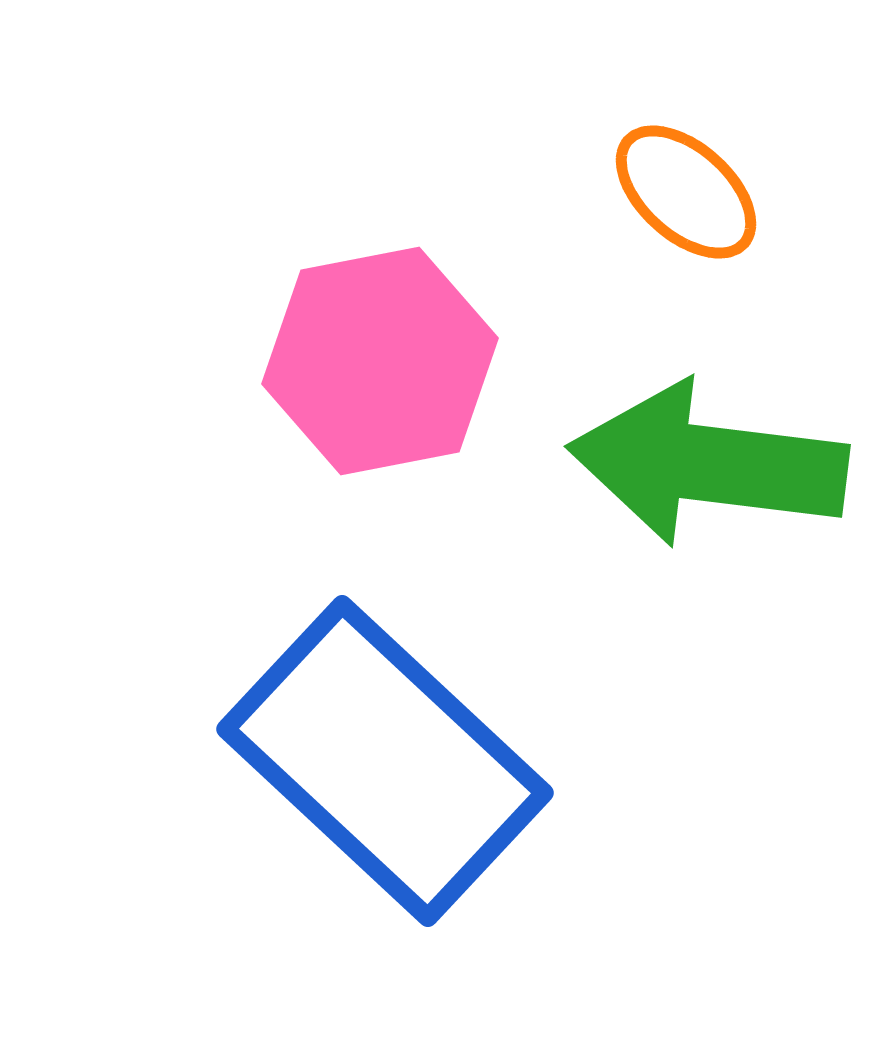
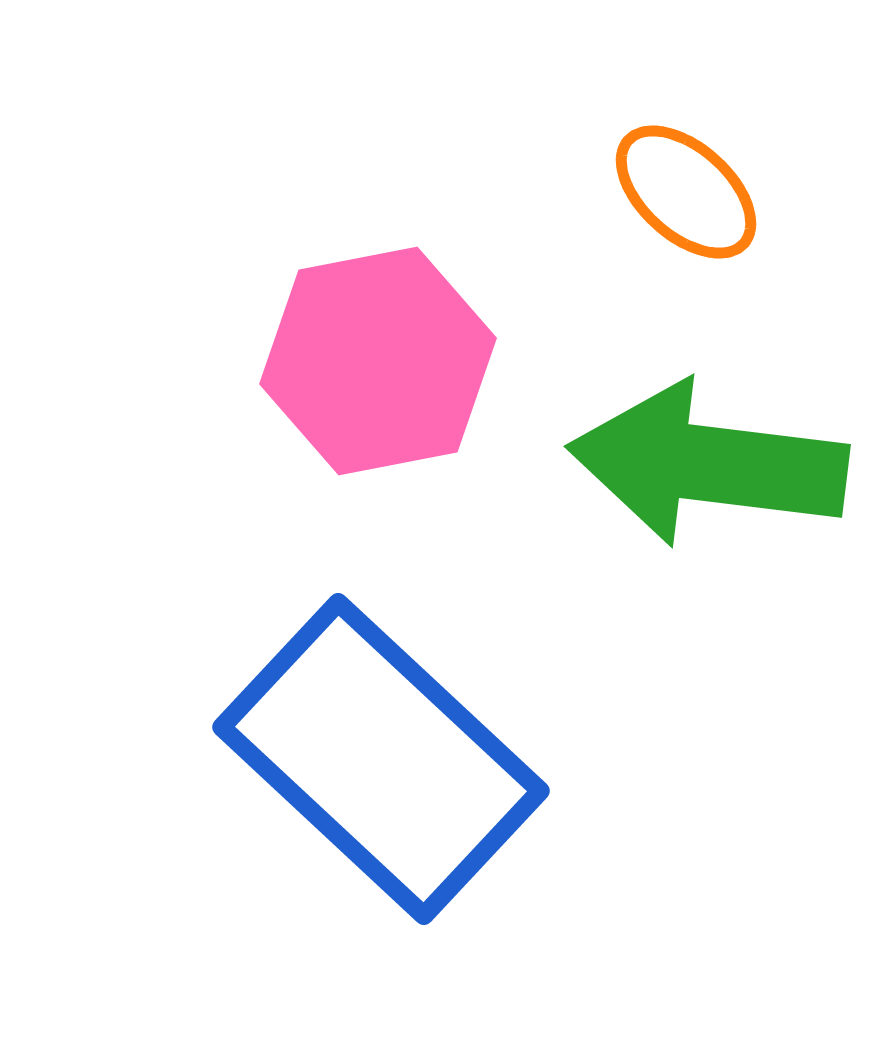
pink hexagon: moved 2 px left
blue rectangle: moved 4 px left, 2 px up
